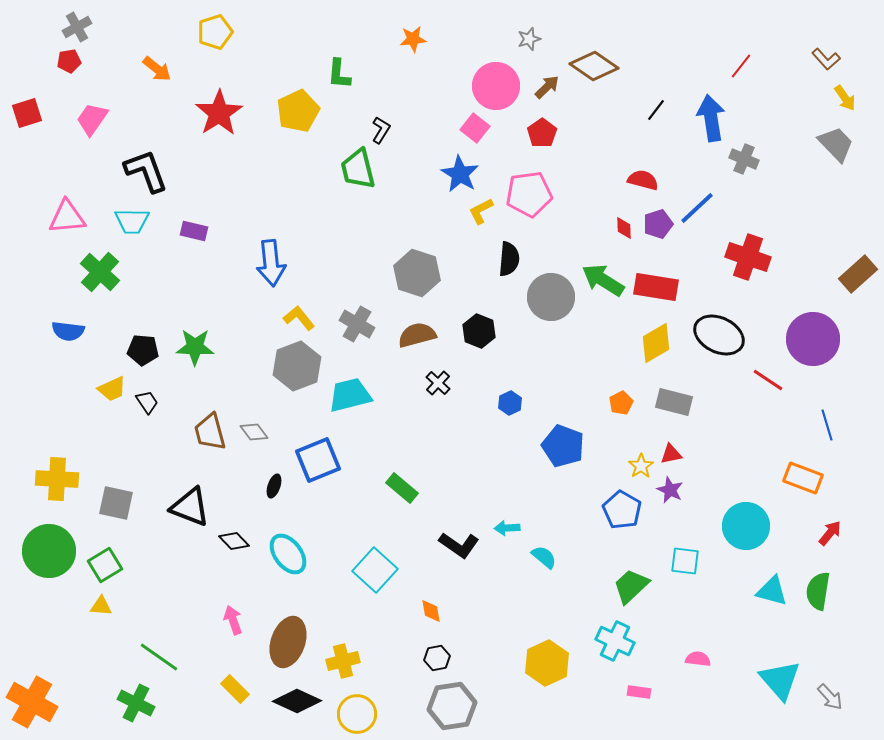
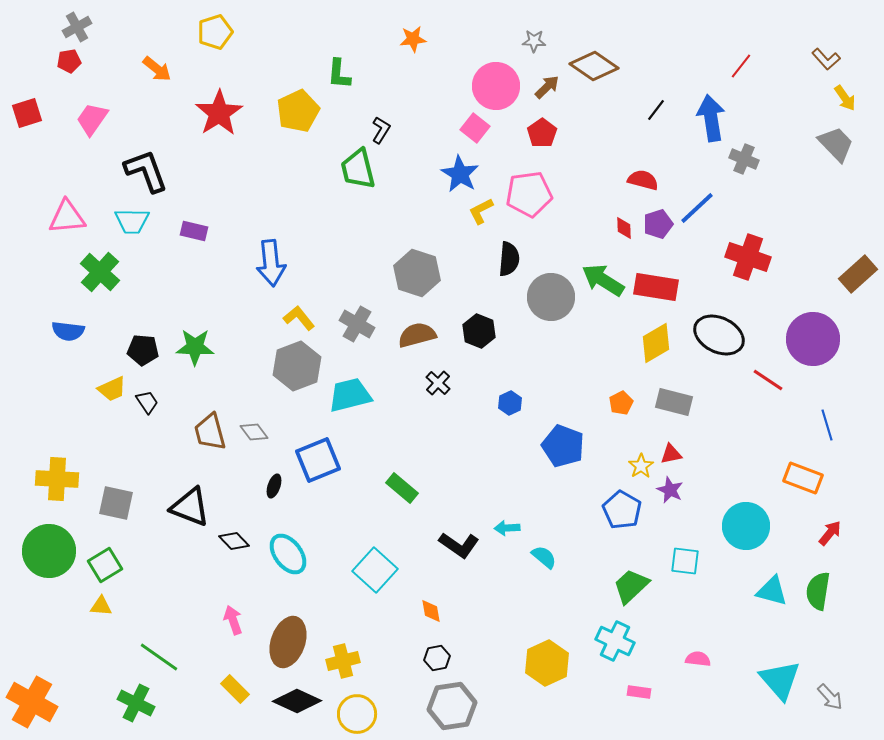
gray star at (529, 39): moved 5 px right, 2 px down; rotated 20 degrees clockwise
